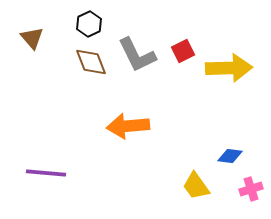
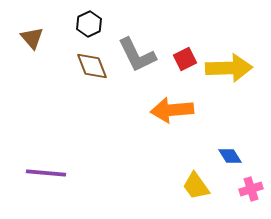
red square: moved 2 px right, 8 px down
brown diamond: moved 1 px right, 4 px down
orange arrow: moved 44 px right, 16 px up
blue diamond: rotated 50 degrees clockwise
